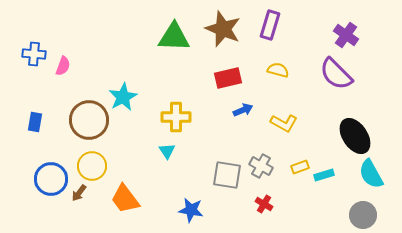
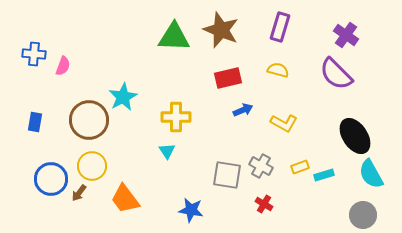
purple rectangle: moved 10 px right, 2 px down
brown star: moved 2 px left, 1 px down
